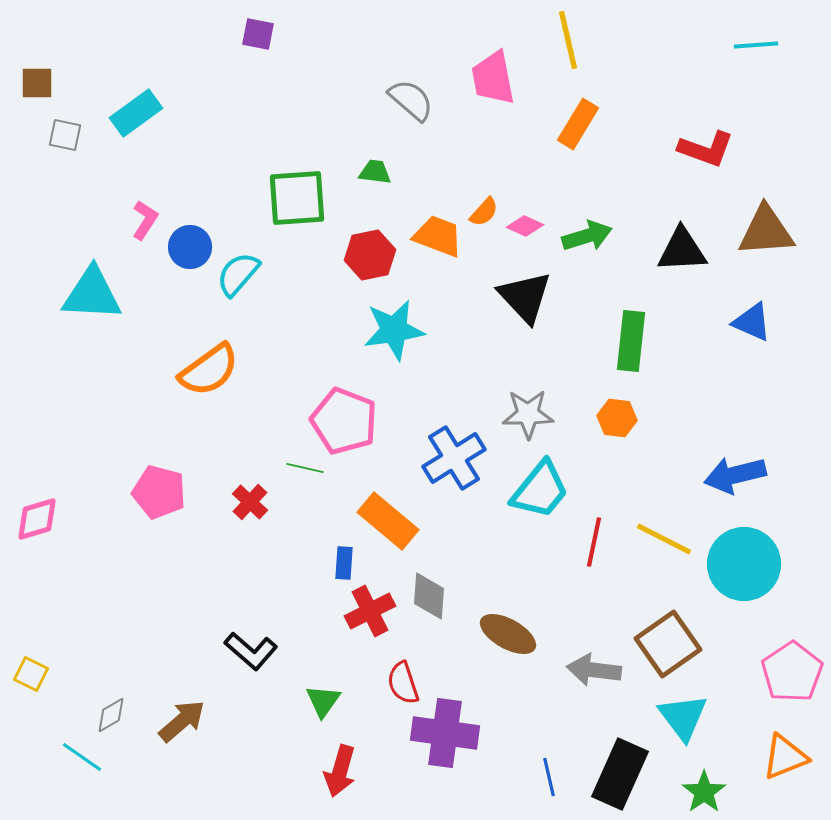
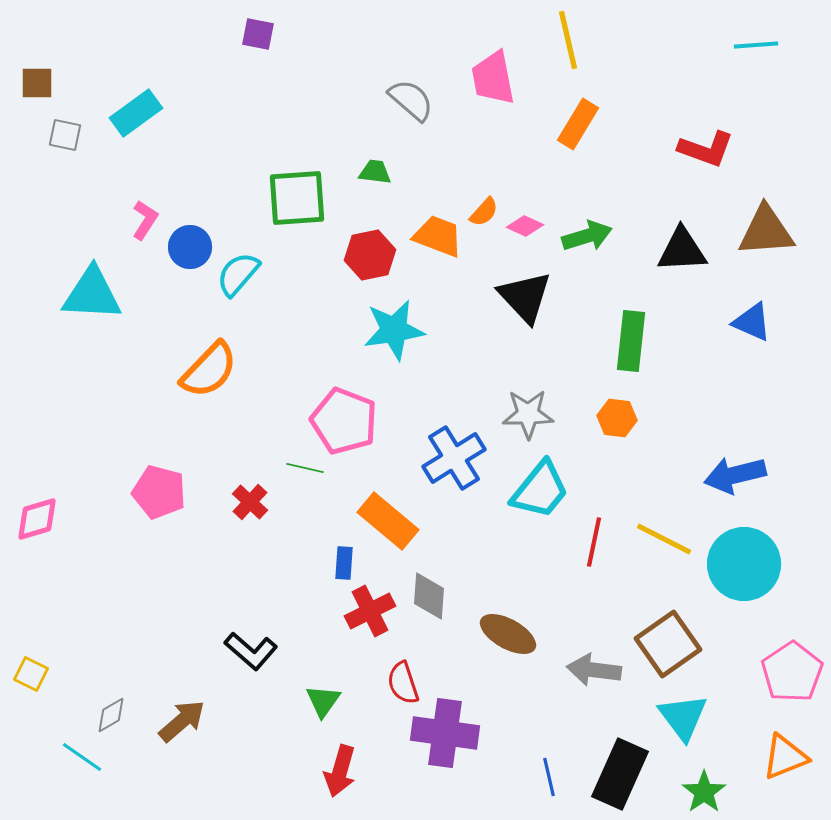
orange semicircle at (209, 370): rotated 10 degrees counterclockwise
